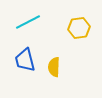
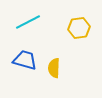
blue trapezoid: rotated 120 degrees clockwise
yellow semicircle: moved 1 px down
